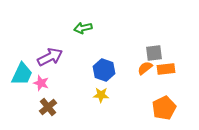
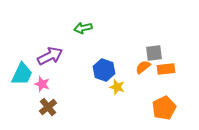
purple arrow: moved 1 px up
orange semicircle: moved 2 px left, 1 px up
pink star: moved 1 px right, 1 px down
yellow star: moved 16 px right, 8 px up; rotated 14 degrees clockwise
